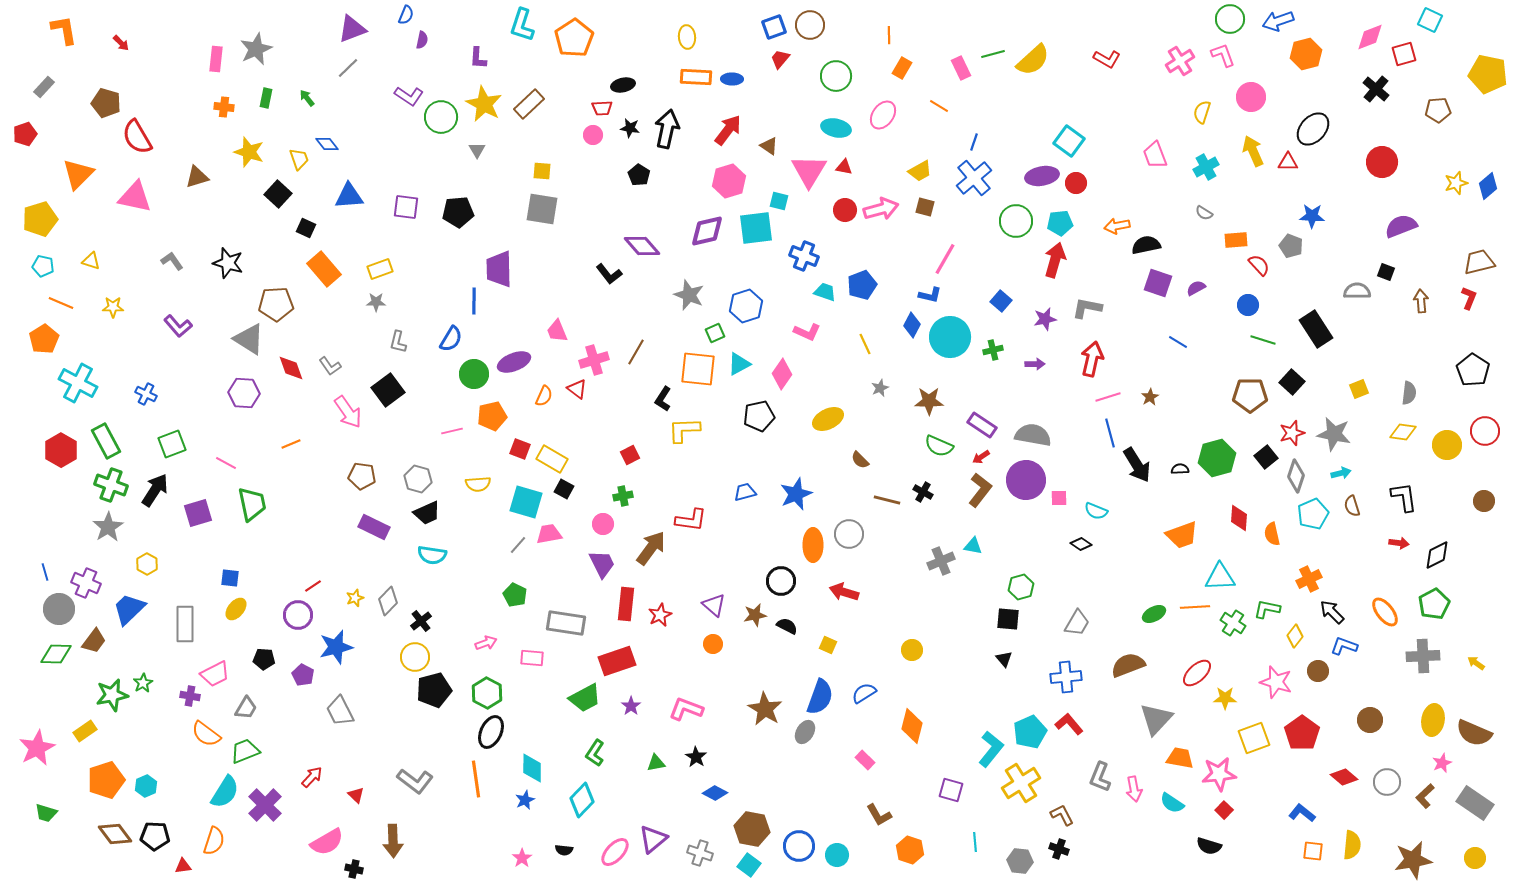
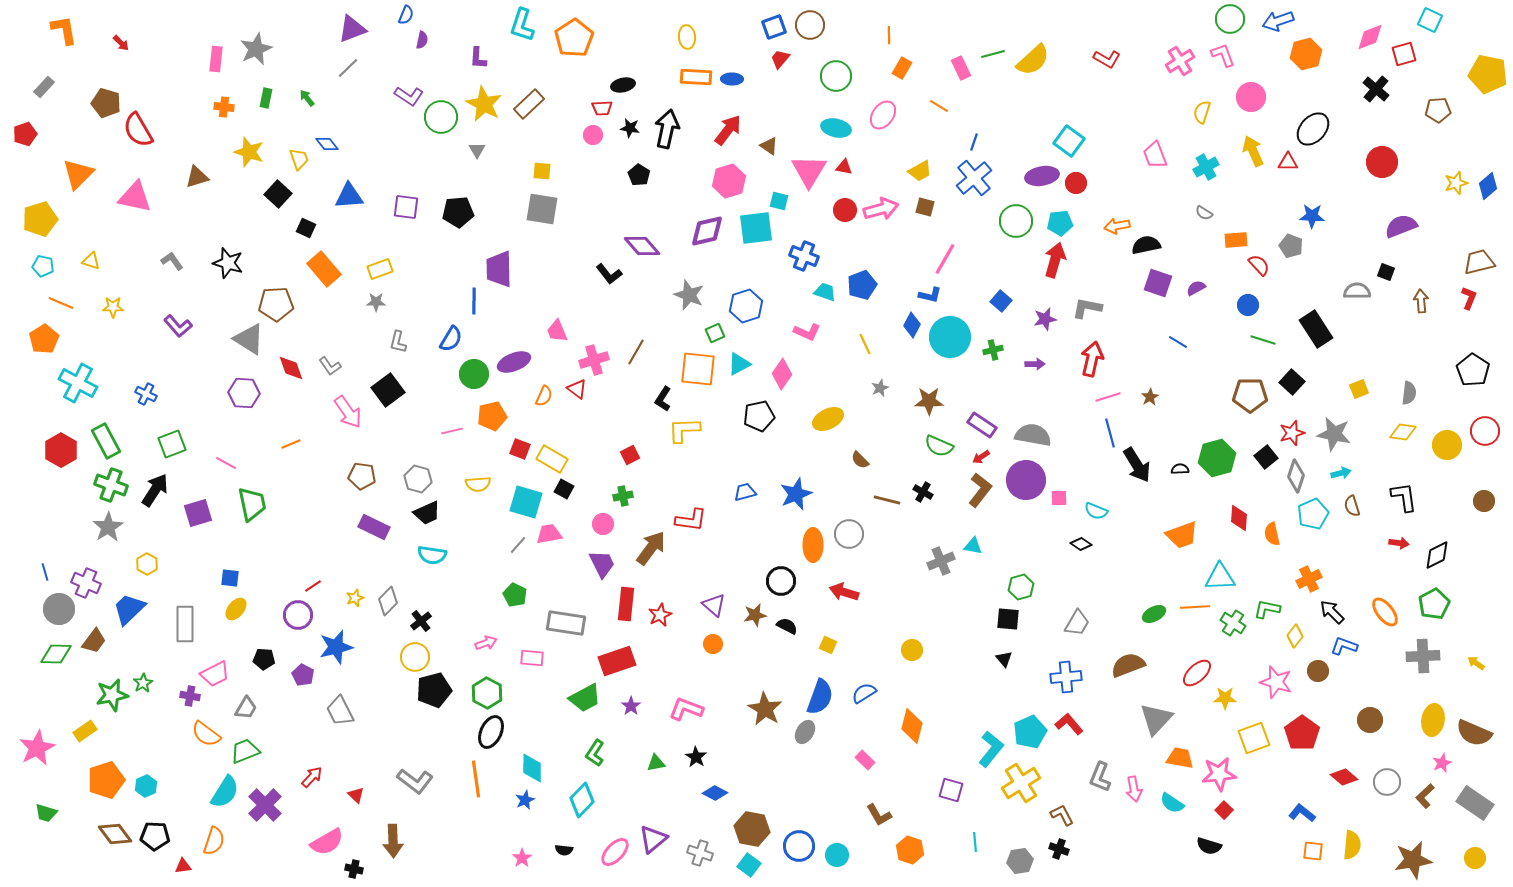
red semicircle at (137, 137): moved 1 px right, 7 px up
gray hexagon at (1020, 861): rotated 15 degrees counterclockwise
